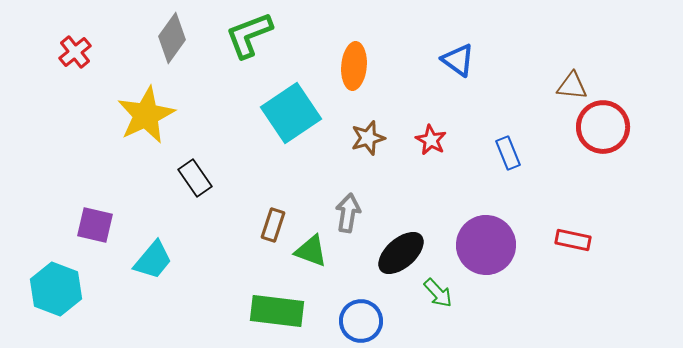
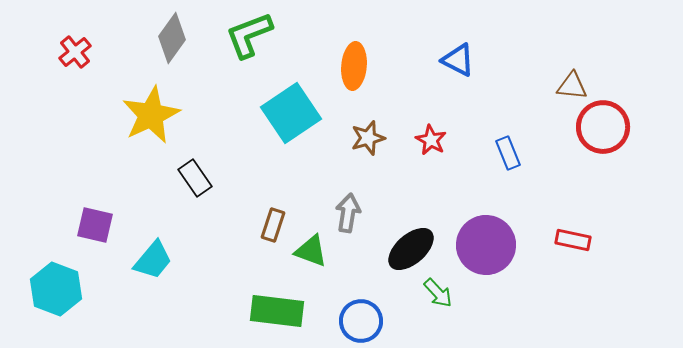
blue triangle: rotated 9 degrees counterclockwise
yellow star: moved 5 px right
black ellipse: moved 10 px right, 4 px up
